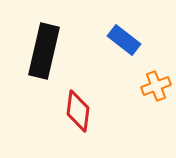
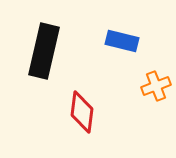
blue rectangle: moved 2 px left, 1 px down; rotated 24 degrees counterclockwise
red diamond: moved 4 px right, 1 px down
